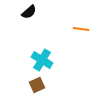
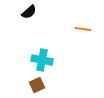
orange line: moved 2 px right
cyan cross: rotated 20 degrees counterclockwise
